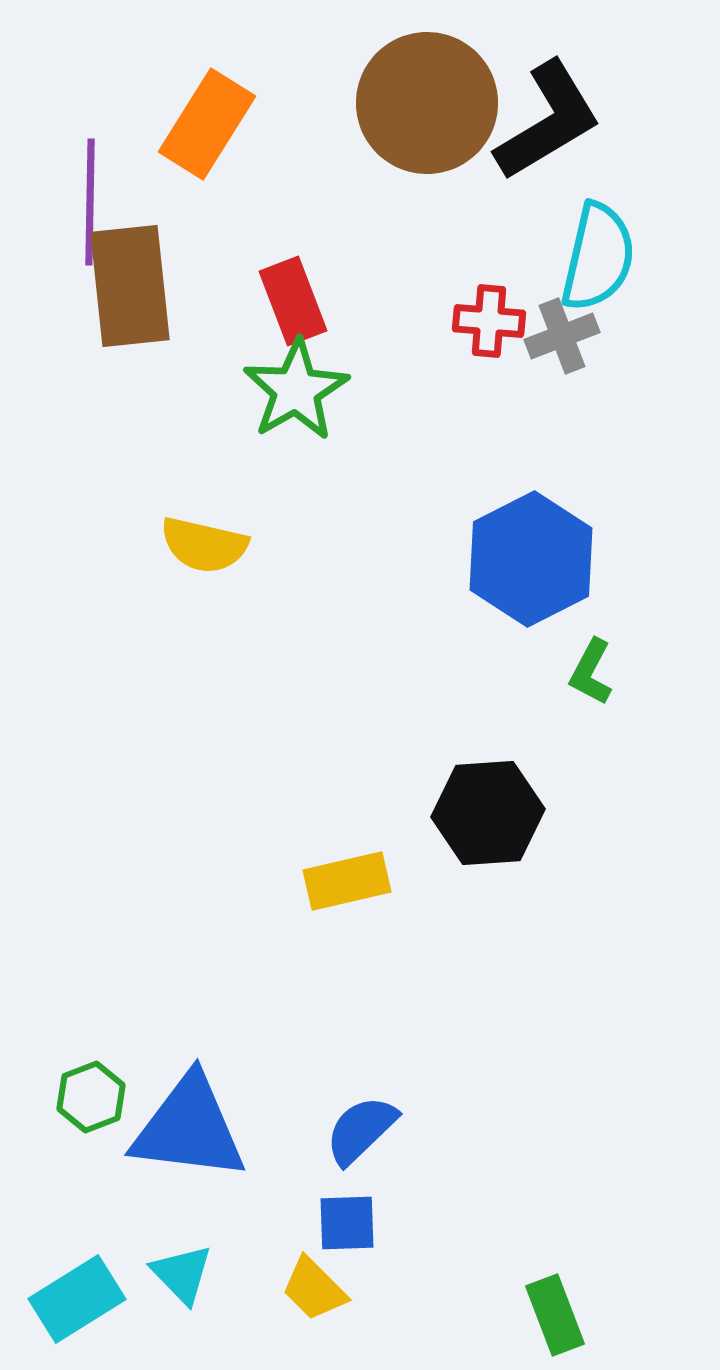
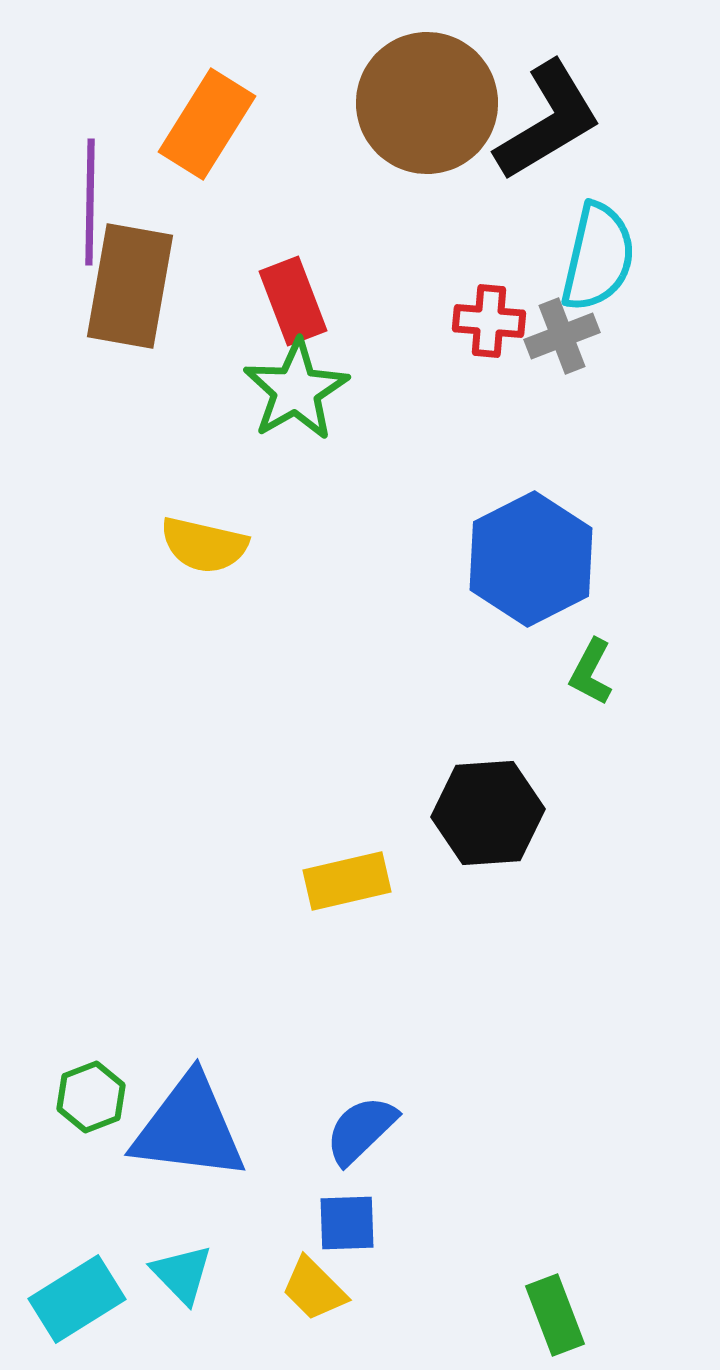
brown rectangle: rotated 16 degrees clockwise
